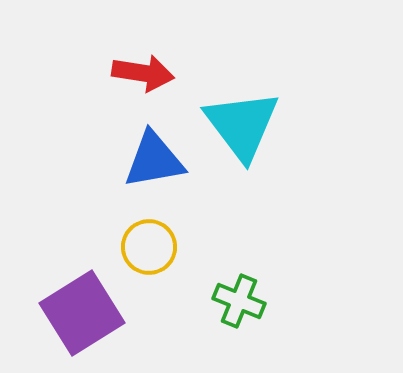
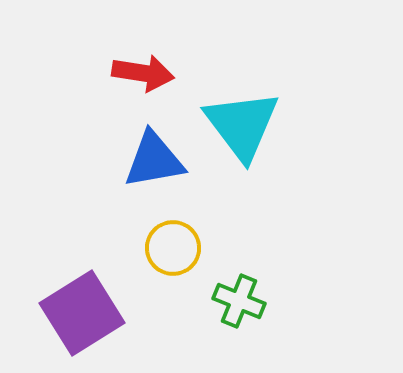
yellow circle: moved 24 px right, 1 px down
